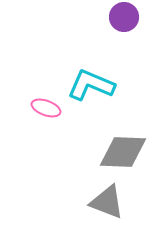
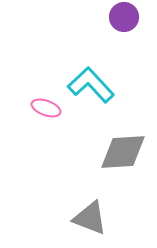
cyan L-shape: rotated 24 degrees clockwise
gray diamond: rotated 6 degrees counterclockwise
gray triangle: moved 17 px left, 16 px down
